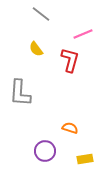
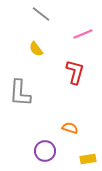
red L-shape: moved 5 px right, 12 px down
yellow rectangle: moved 3 px right
